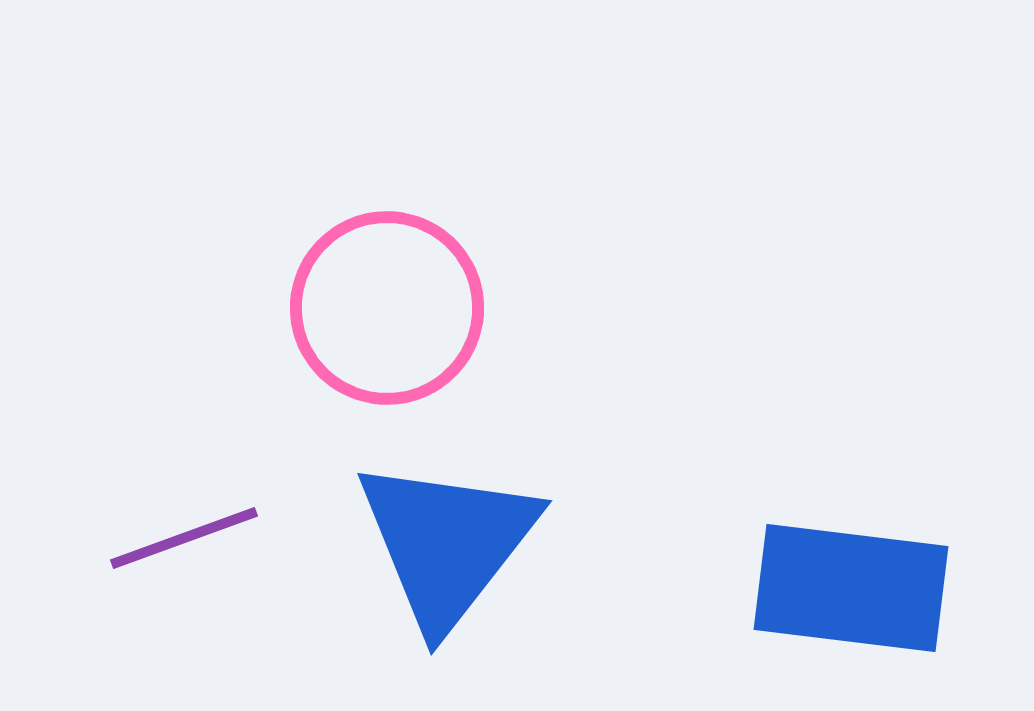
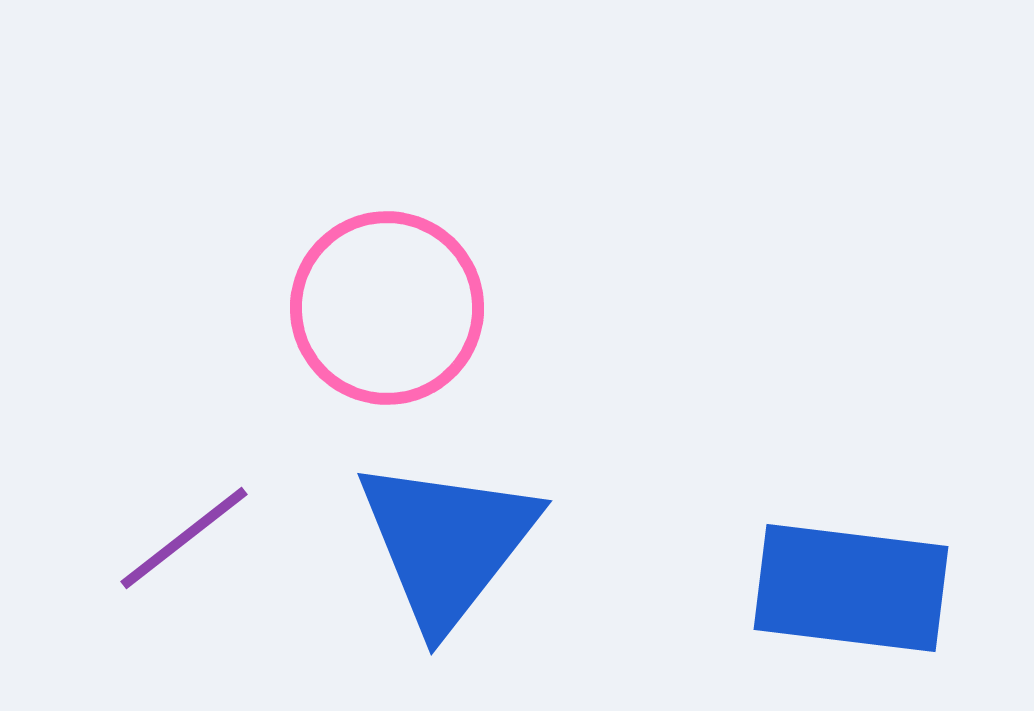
purple line: rotated 18 degrees counterclockwise
